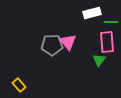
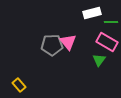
pink rectangle: rotated 55 degrees counterclockwise
